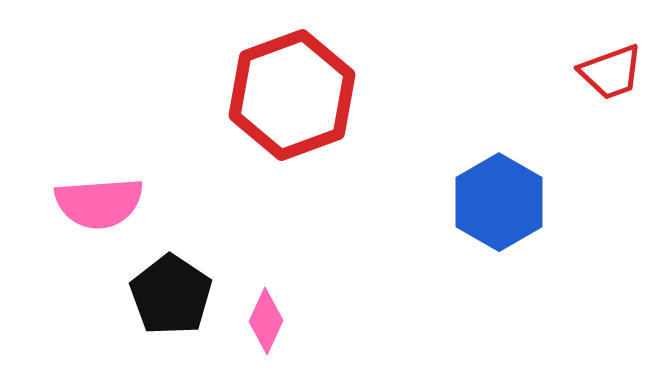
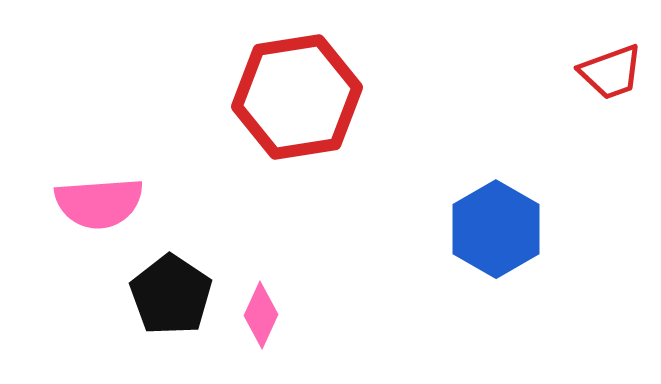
red hexagon: moved 5 px right, 2 px down; rotated 11 degrees clockwise
blue hexagon: moved 3 px left, 27 px down
pink diamond: moved 5 px left, 6 px up
